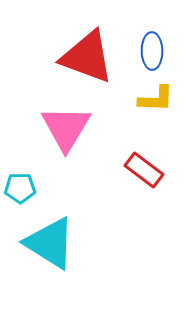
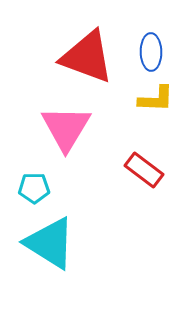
blue ellipse: moved 1 px left, 1 px down
cyan pentagon: moved 14 px right
